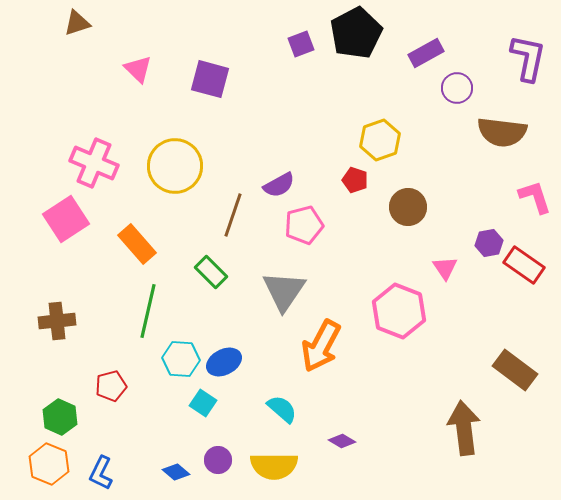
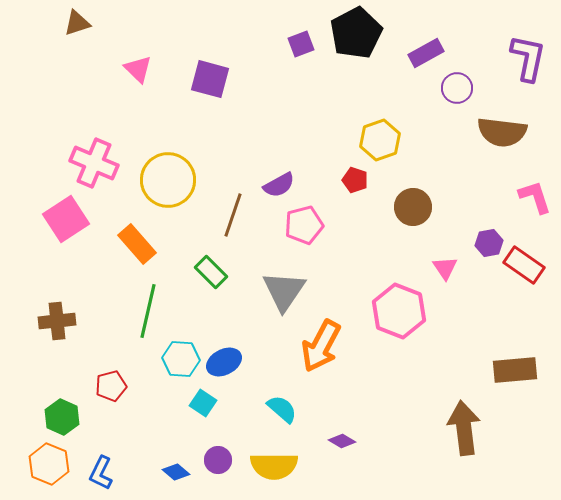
yellow circle at (175, 166): moved 7 px left, 14 px down
brown circle at (408, 207): moved 5 px right
brown rectangle at (515, 370): rotated 42 degrees counterclockwise
green hexagon at (60, 417): moved 2 px right
